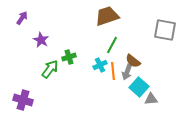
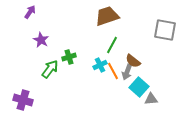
purple arrow: moved 8 px right, 6 px up
orange line: rotated 24 degrees counterclockwise
